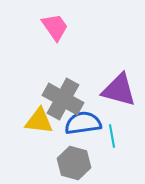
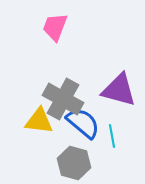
pink trapezoid: rotated 124 degrees counterclockwise
blue semicircle: rotated 48 degrees clockwise
